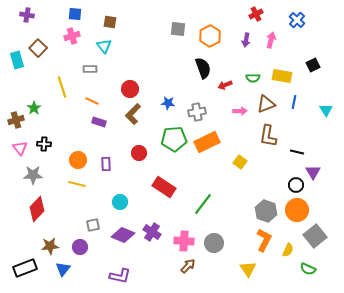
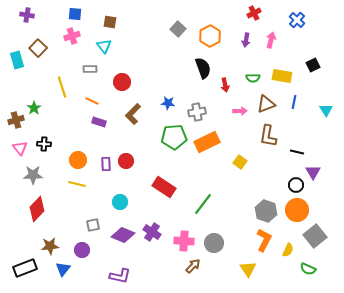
red cross at (256, 14): moved 2 px left, 1 px up
gray square at (178, 29): rotated 35 degrees clockwise
red arrow at (225, 85): rotated 80 degrees counterclockwise
red circle at (130, 89): moved 8 px left, 7 px up
green pentagon at (174, 139): moved 2 px up
red circle at (139, 153): moved 13 px left, 8 px down
purple circle at (80, 247): moved 2 px right, 3 px down
brown arrow at (188, 266): moved 5 px right
